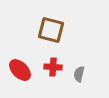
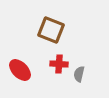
brown square: rotated 8 degrees clockwise
red cross: moved 6 px right, 3 px up
